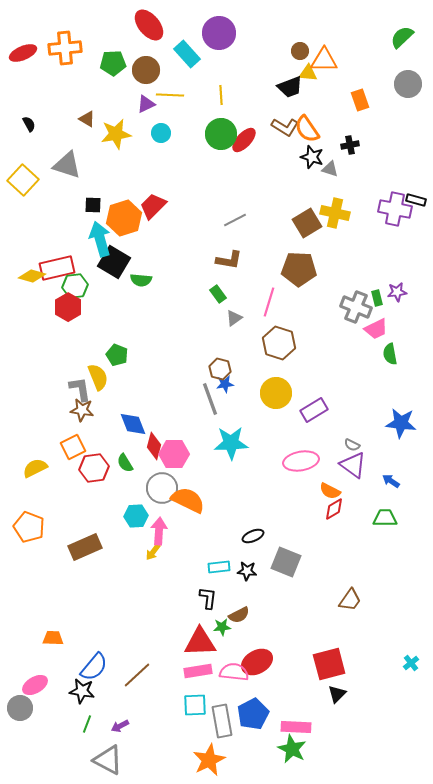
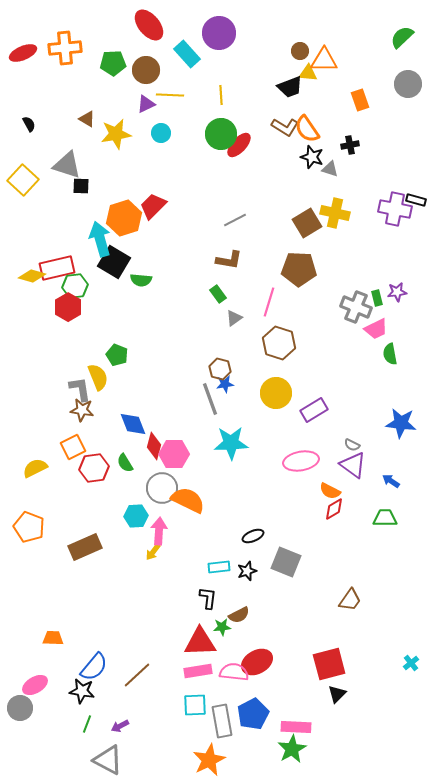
red ellipse at (244, 140): moved 5 px left, 5 px down
black square at (93, 205): moved 12 px left, 19 px up
black star at (247, 571): rotated 24 degrees counterclockwise
green star at (292, 749): rotated 16 degrees clockwise
